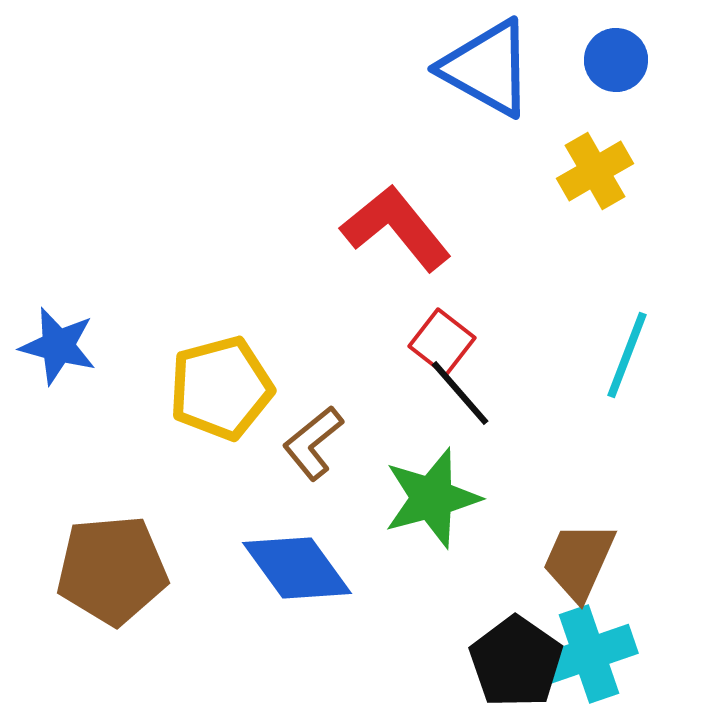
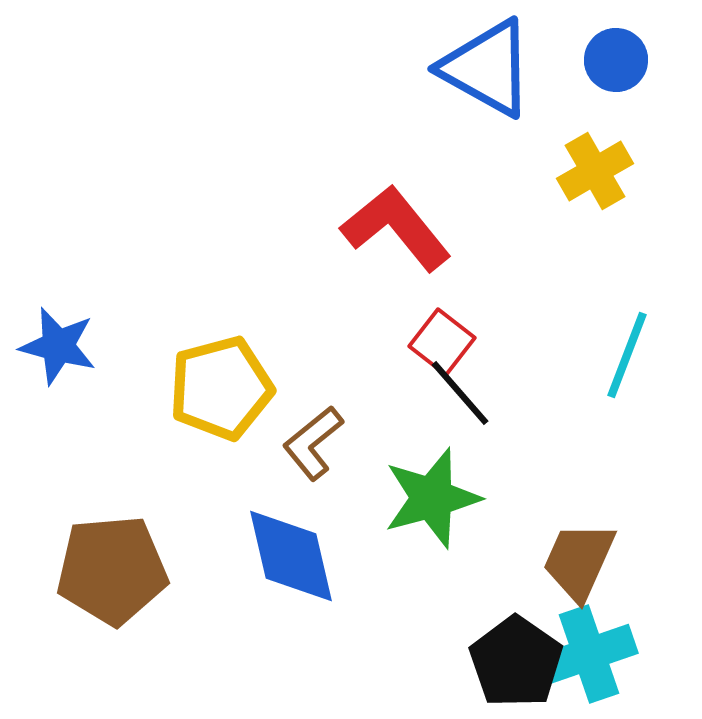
blue diamond: moved 6 px left, 12 px up; rotated 23 degrees clockwise
